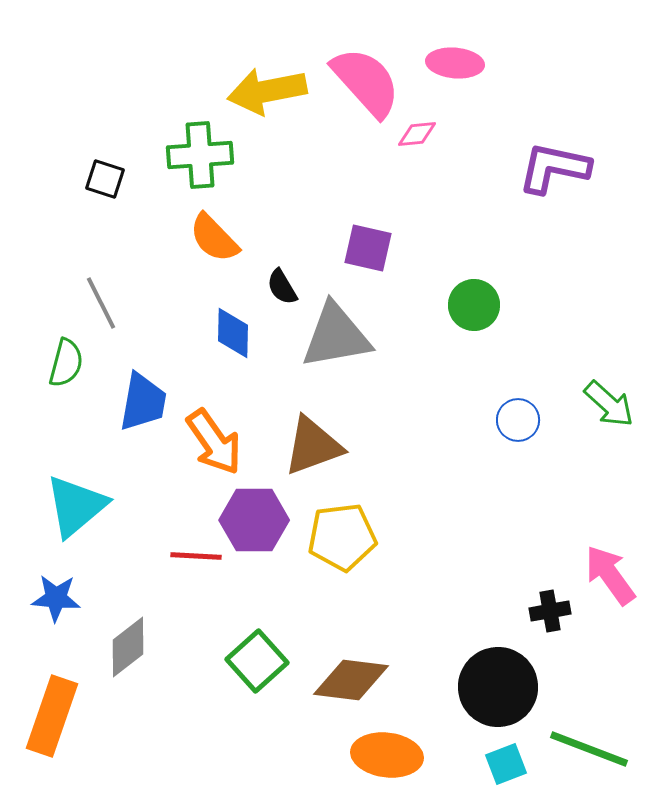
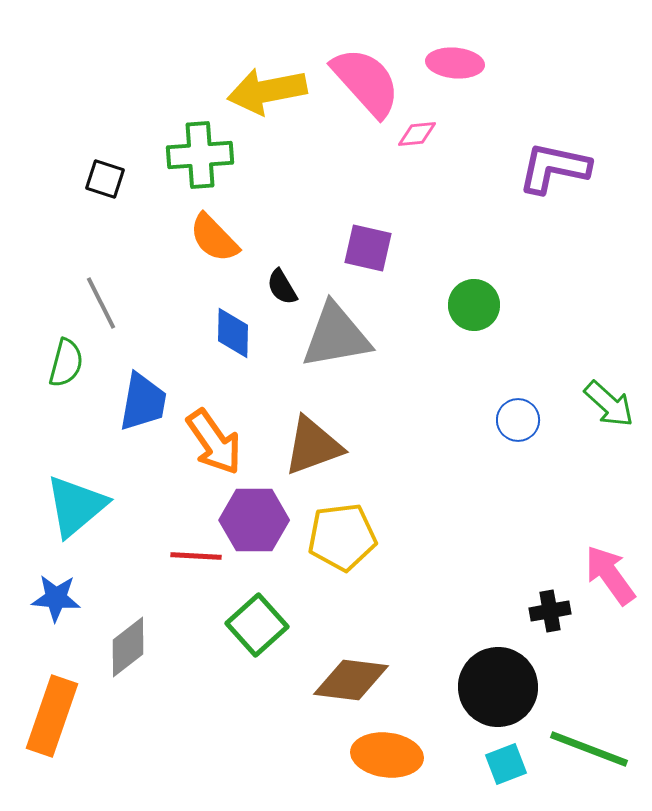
green square: moved 36 px up
